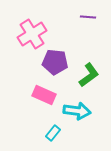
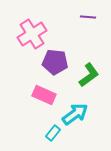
cyan arrow: moved 2 px left, 3 px down; rotated 44 degrees counterclockwise
